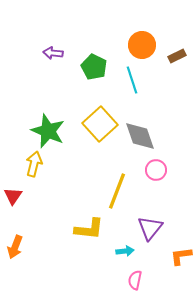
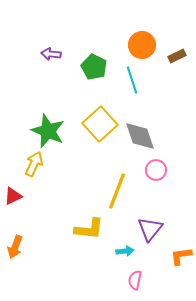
purple arrow: moved 2 px left, 1 px down
yellow arrow: rotated 10 degrees clockwise
red triangle: rotated 30 degrees clockwise
purple triangle: moved 1 px down
